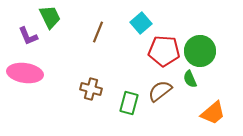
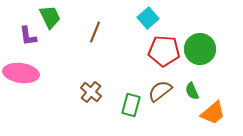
cyan square: moved 7 px right, 5 px up
brown line: moved 3 px left
purple L-shape: rotated 15 degrees clockwise
green circle: moved 2 px up
pink ellipse: moved 4 px left
green semicircle: moved 2 px right, 12 px down
brown cross: moved 3 px down; rotated 25 degrees clockwise
green rectangle: moved 2 px right, 2 px down
